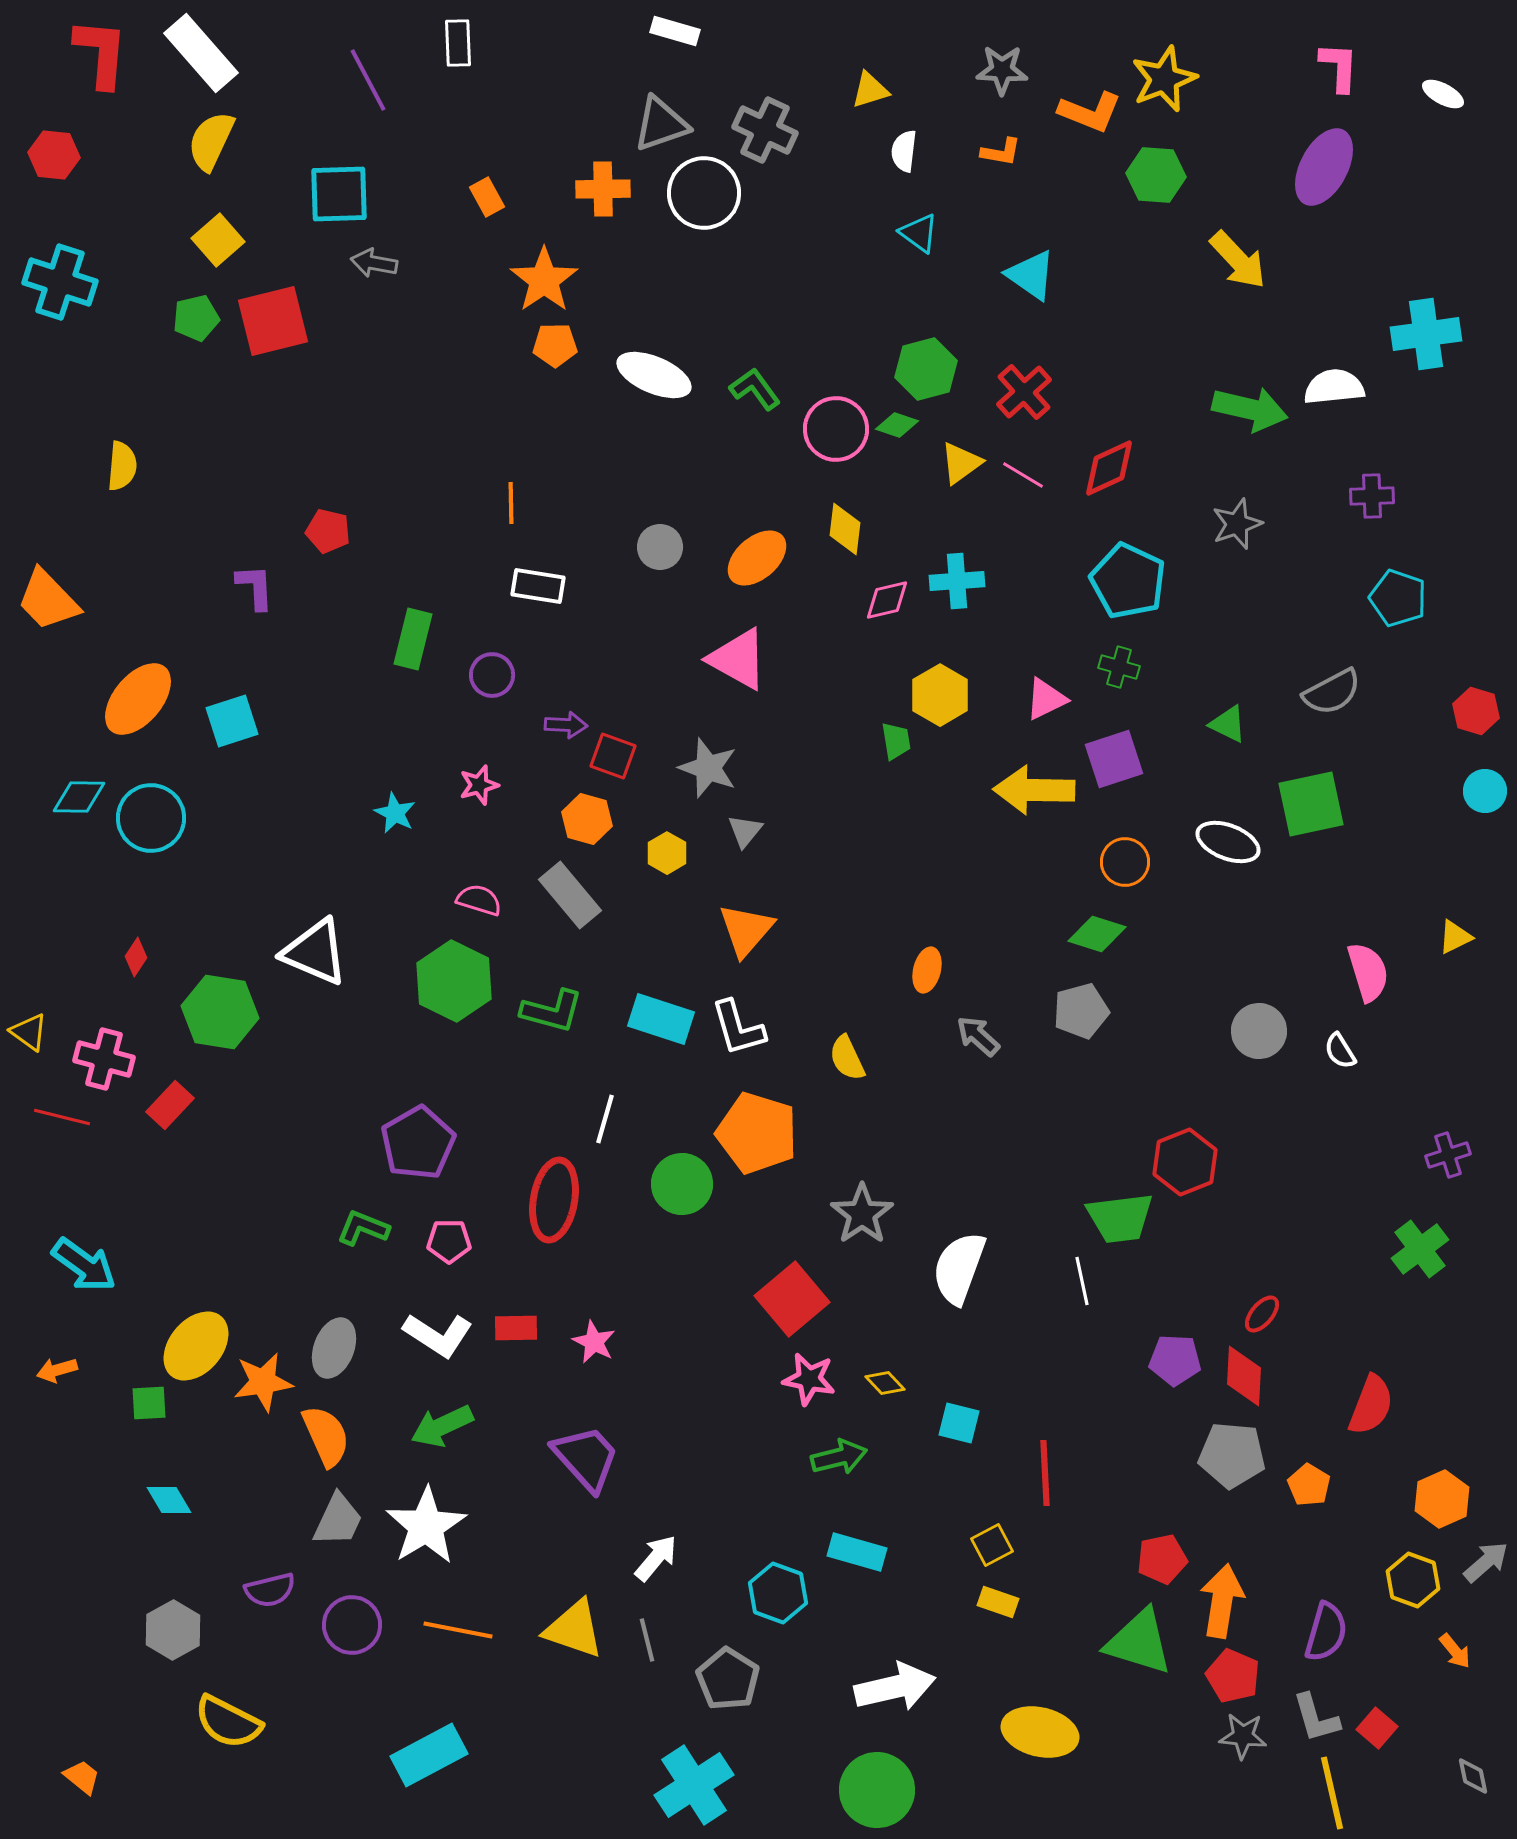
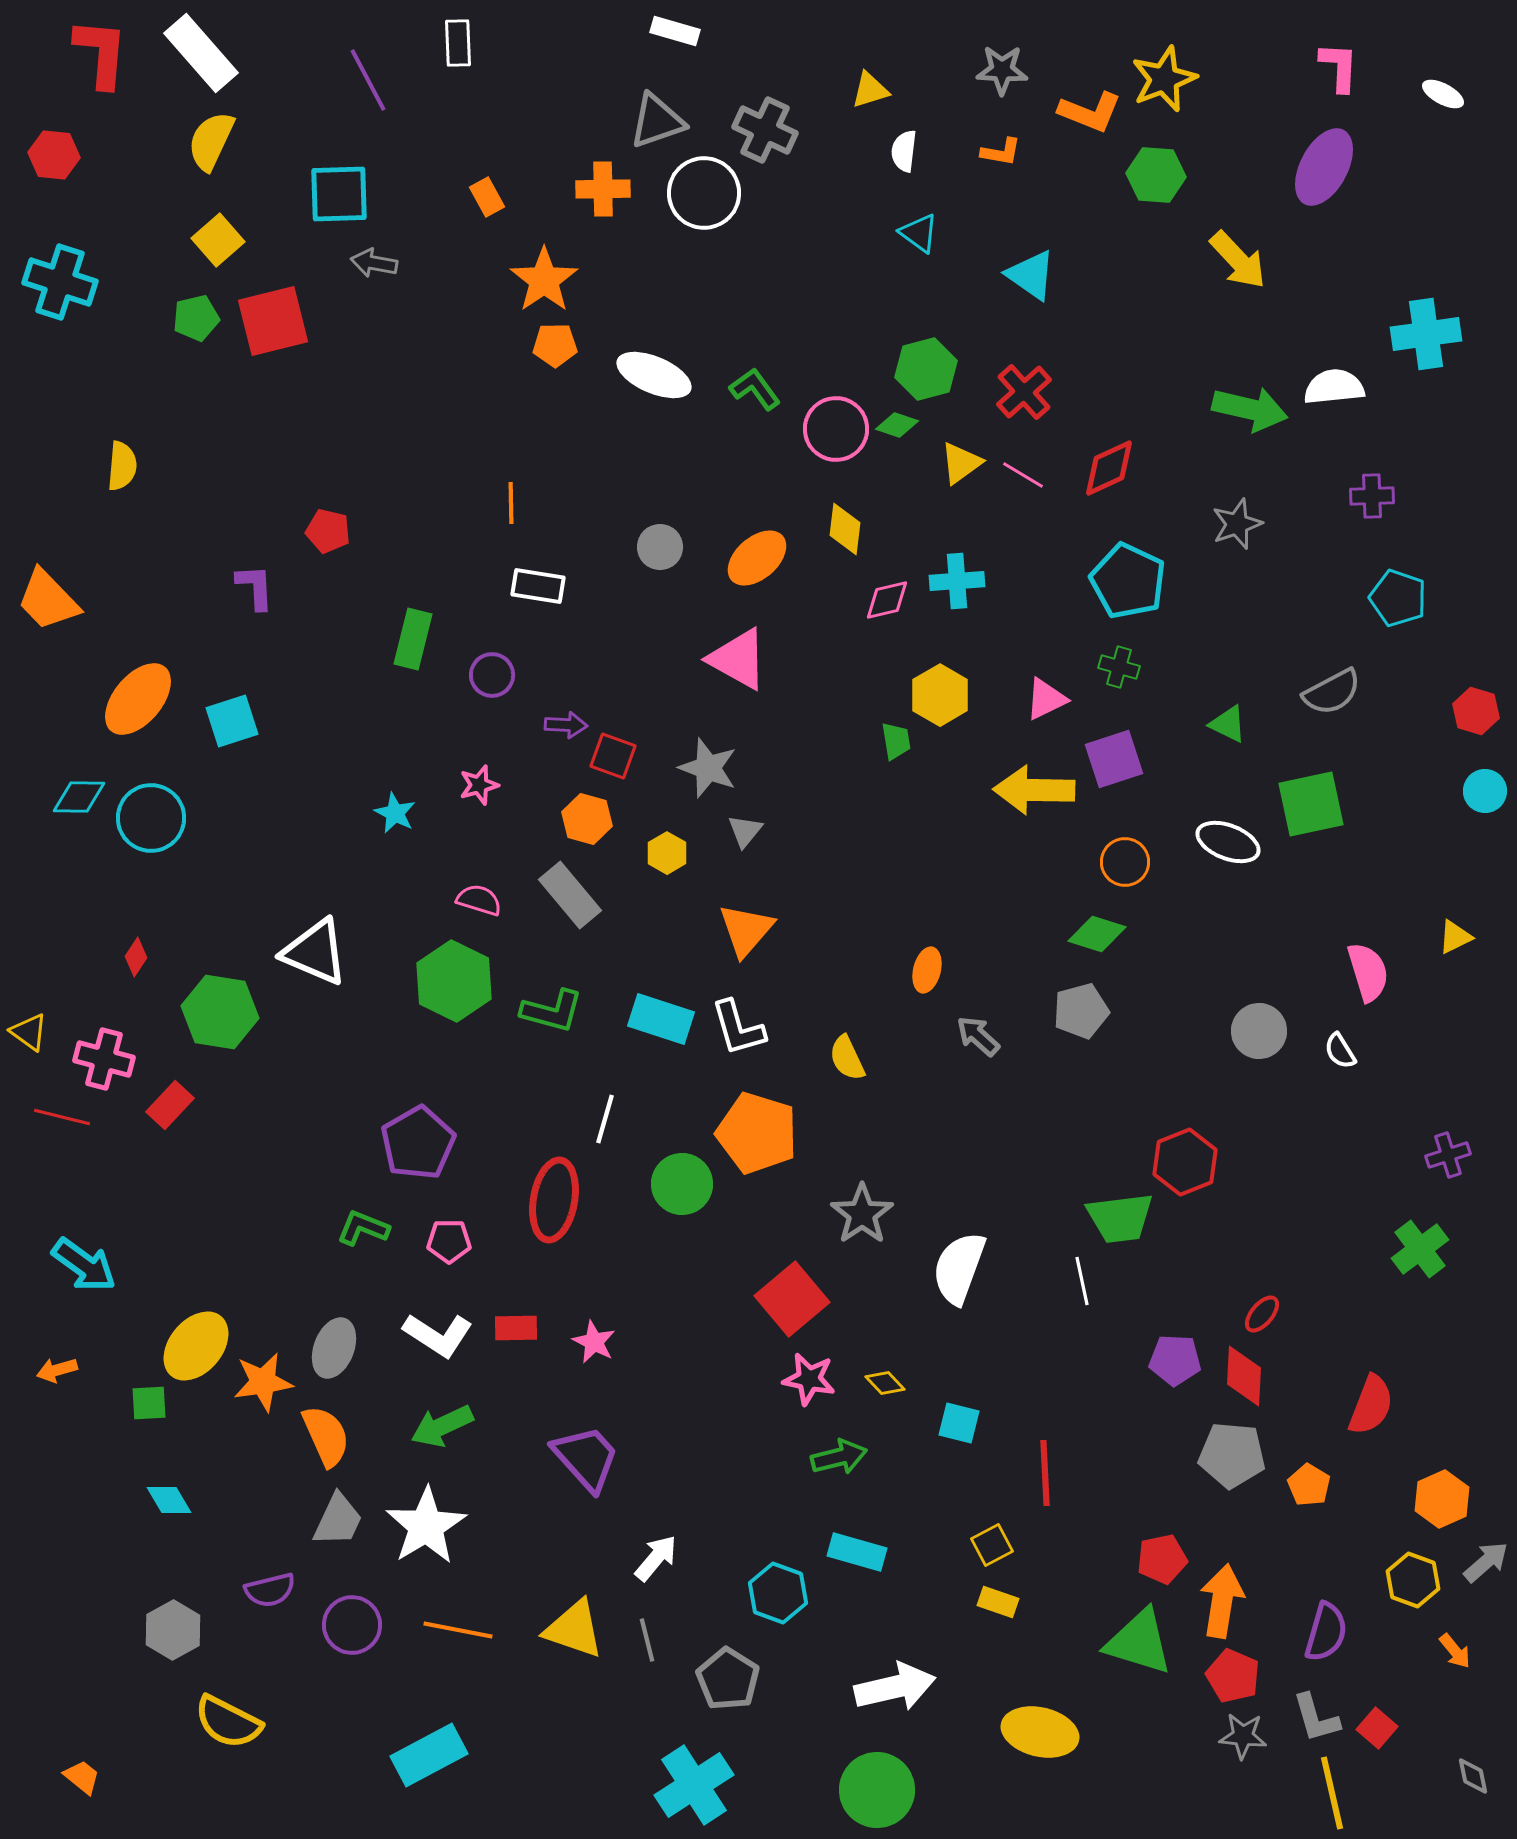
gray triangle at (661, 124): moved 4 px left, 3 px up
